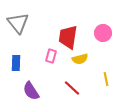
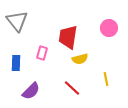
gray triangle: moved 1 px left, 2 px up
pink circle: moved 6 px right, 5 px up
pink rectangle: moved 9 px left, 3 px up
purple semicircle: rotated 102 degrees counterclockwise
